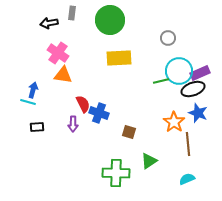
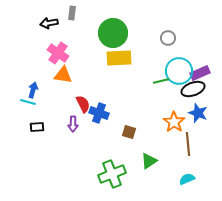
green circle: moved 3 px right, 13 px down
green cross: moved 4 px left, 1 px down; rotated 24 degrees counterclockwise
